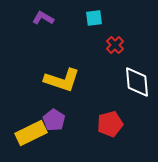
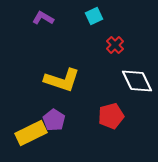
cyan square: moved 2 px up; rotated 18 degrees counterclockwise
white diamond: moved 1 px up; rotated 20 degrees counterclockwise
red pentagon: moved 1 px right, 8 px up
